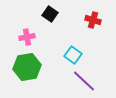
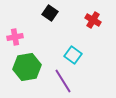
black square: moved 1 px up
red cross: rotated 14 degrees clockwise
pink cross: moved 12 px left
purple line: moved 21 px left; rotated 15 degrees clockwise
